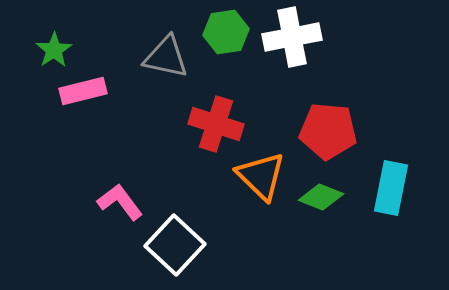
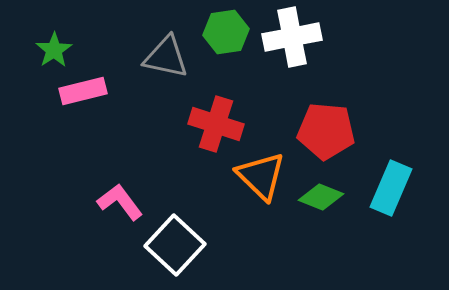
red pentagon: moved 2 px left
cyan rectangle: rotated 12 degrees clockwise
